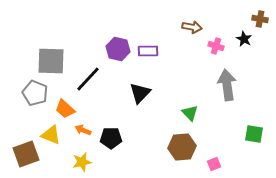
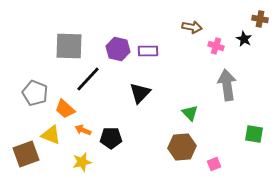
gray square: moved 18 px right, 15 px up
